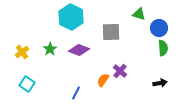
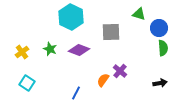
green star: rotated 16 degrees counterclockwise
cyan square: moved 1 px up
